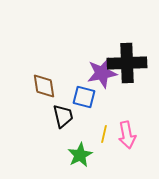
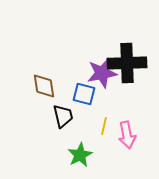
blue square: moved 3 px up
yellow line: moved 8 px up
